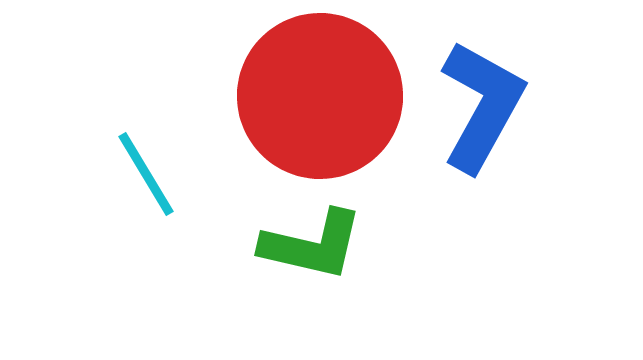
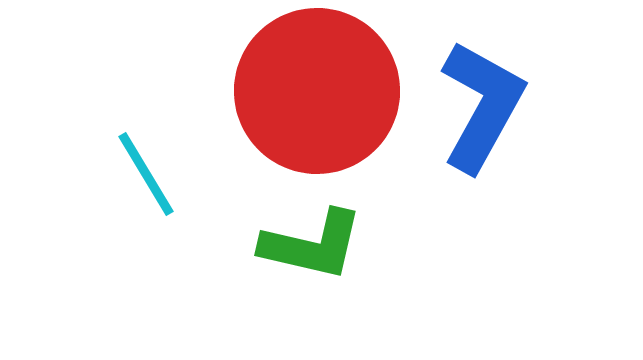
red circle: moved 3 px left, 5 px up
